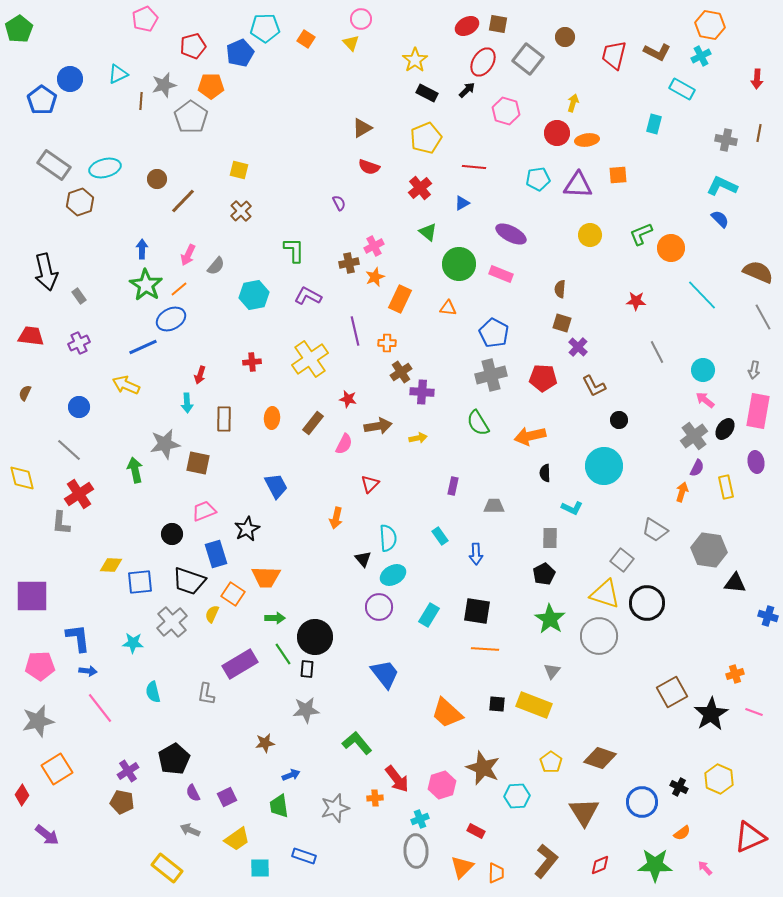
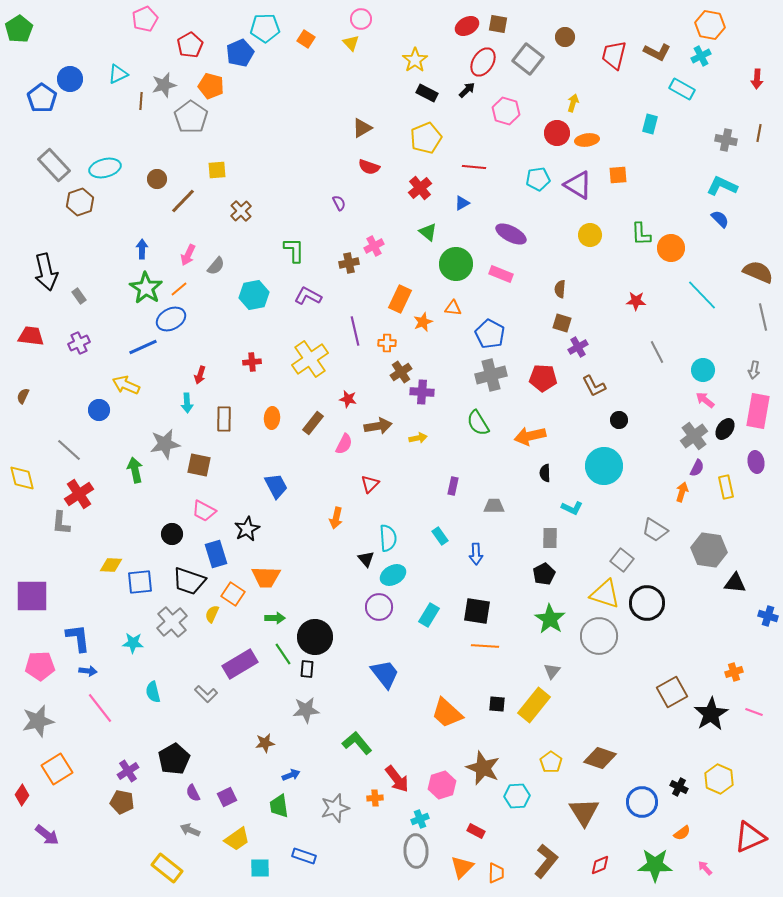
red pentagon at (193, 46): moved 3 px left, 1 px up; rotated 15 degrees counterclockwise
orange pentagon at (211, 86): rotated 15 degrees clockwise
blue pentagon at (42, 100): moved 2 px up
cyan rectangle at (654, 124): moved 4 px left
gray rectangle at (54, 165): rotated 12 degrees clockwise
yellow square at (239, 170): moved 22 px left; rotated 18 degrees counterclockwise
purple triangle at (578, 185): rotated 28 degrees clockwise
green L-shape at (641, 234): rotated 70 degrees counterclockwise
green circle at (459, 264): moved 3 px left
orange star at (375, 277): moved 48 px right, 45 px down
green star at (146, 285): moved 3 px down
orange triangle at (448, 308): moved 5 px right
gray line at (763, 317): rotated 16 degrees clockwise
blue pentagon at (494, 333): moved 4 px left, 1 px down
purple cross at (578, 347): rotated 18 degrees clockwise
brown semicircle at (25, 393): moved 2 px left, 3 px down
blue circle at (79, 407): moved 20 px right, 3 px down
brown square at (198, 463): moved 1 px right, 2 px down
pink trapezoid at (204, 511): rotated 130 degrees counterclockwise
black triangle at (363, 559): moved 3 px right
orange line at (485, 649): moved 3 px up
orange cross at (735, 674): moved 1 px left, 2 px up
gray L-shape at (206, 694): rotated 55 degrees counterclockwise
yellow rectangle at (534, 705): rotated 72 degrees counterclockwise
